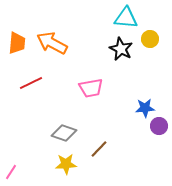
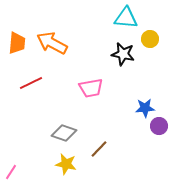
black star: moved 2 px right, 5 px down; rotated 15 degrees counterclockwise
yellow star: rotated 15 degrees clockwise
